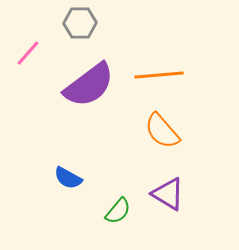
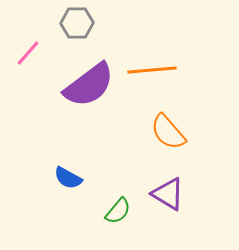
gray hexagon: moved 3 px left
orange line: moved 7 px left, 5 px up
orange semicircle: moved 6 px right, 1 px down
